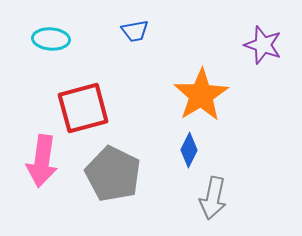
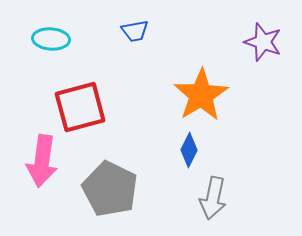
purple star: moved 3 px up
red square: moved 3 px left, 1 px up
gray pentagon: moved 3 px left, 15 px down
